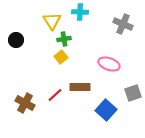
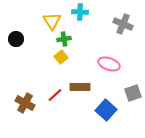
black circle: moved 1 px up
